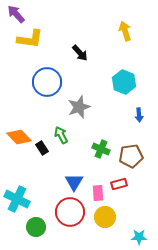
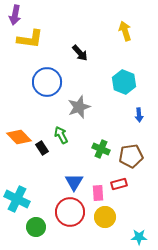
purple arrow: moved 1 px left, 1 px down; rotated 126 degrees counterclockwise
